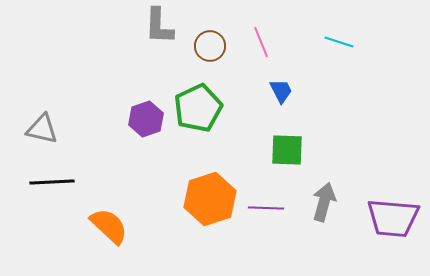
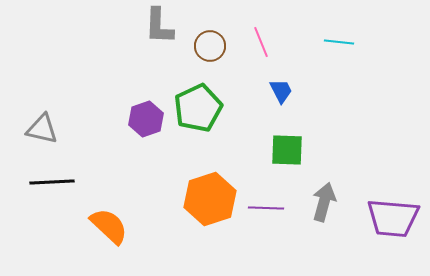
cyan line: rotated 12 degrees counterclockwise
